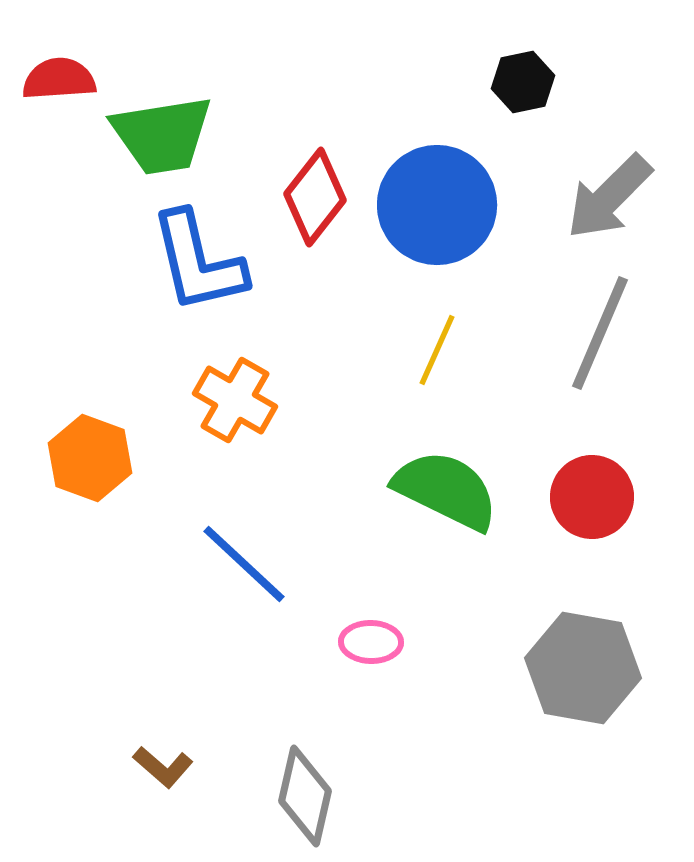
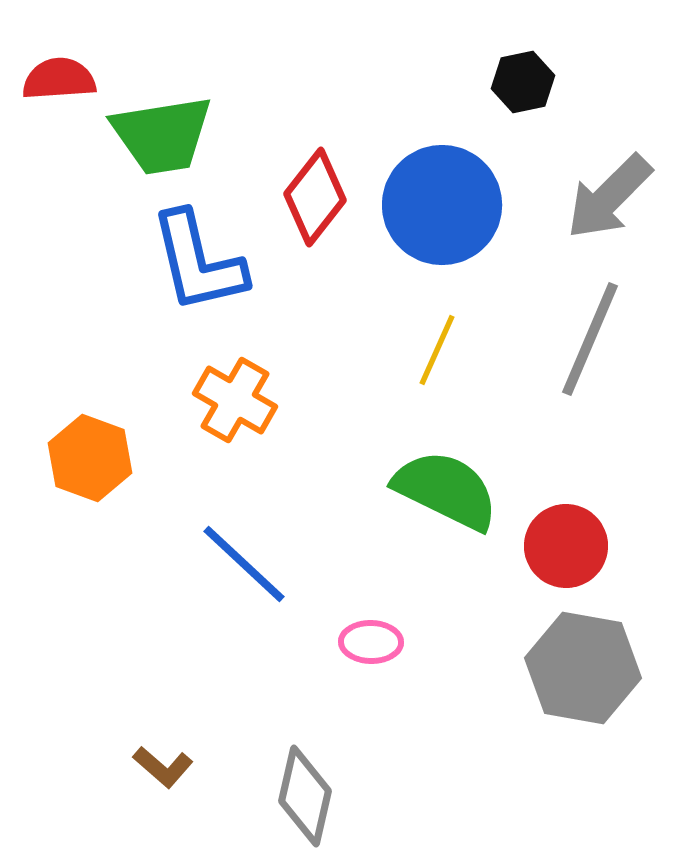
blue circle: moved 5 px right
gray line: moved 10 px left, 6 px down
red circle: moved 26 px left, 49 px down
